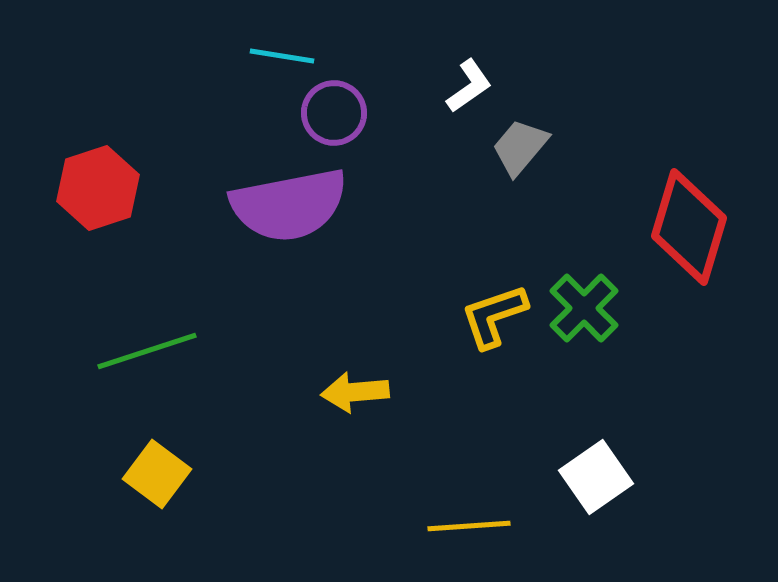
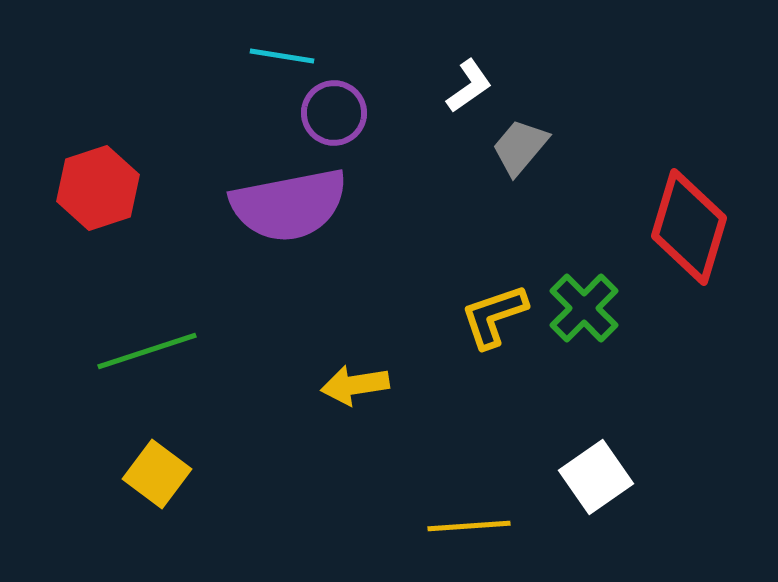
yellow arrow: moved 7 px up; rotated 4 degrees counterclockwise
